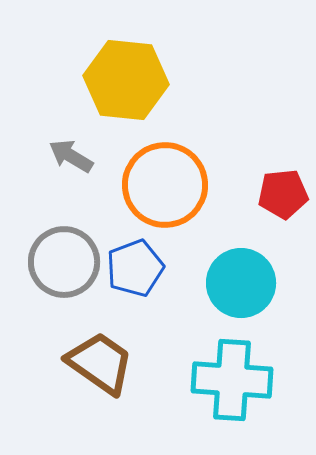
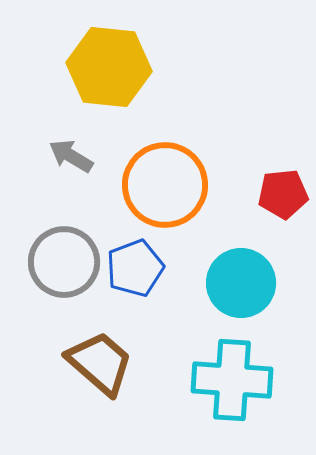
yellow hexagon: moved 17 px left, 13 px up
brown trapezoid: rotated 6 degrees clockwise
